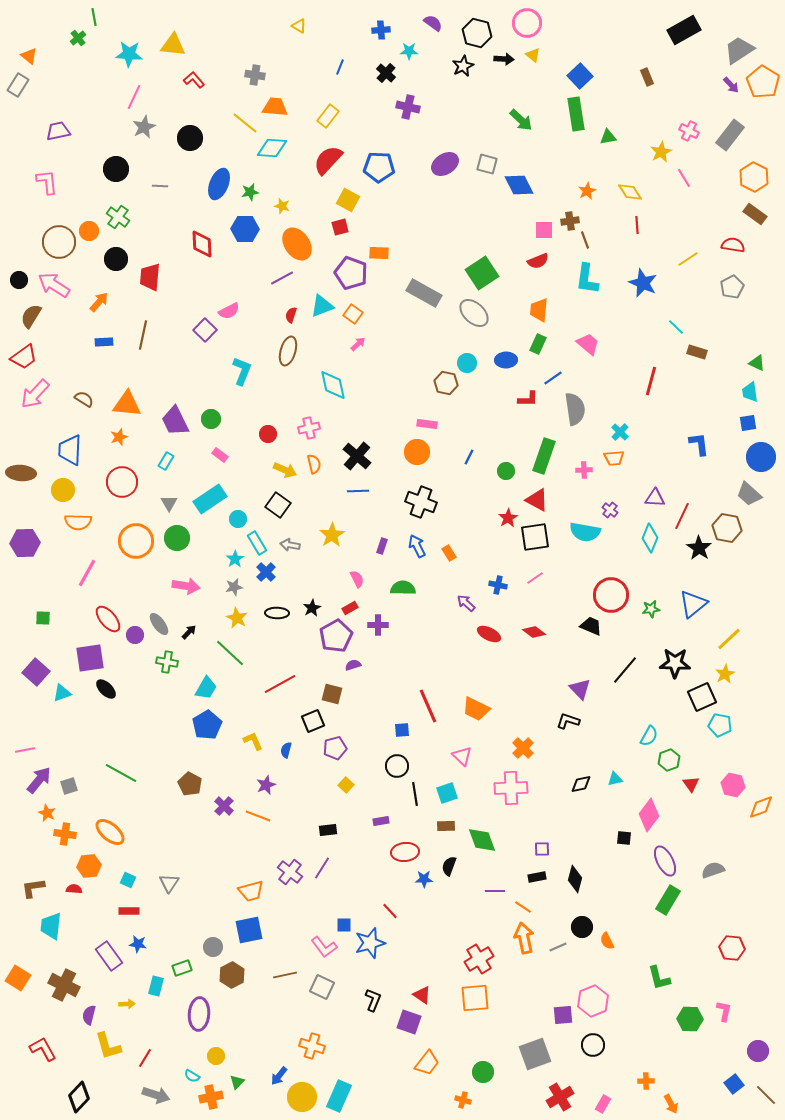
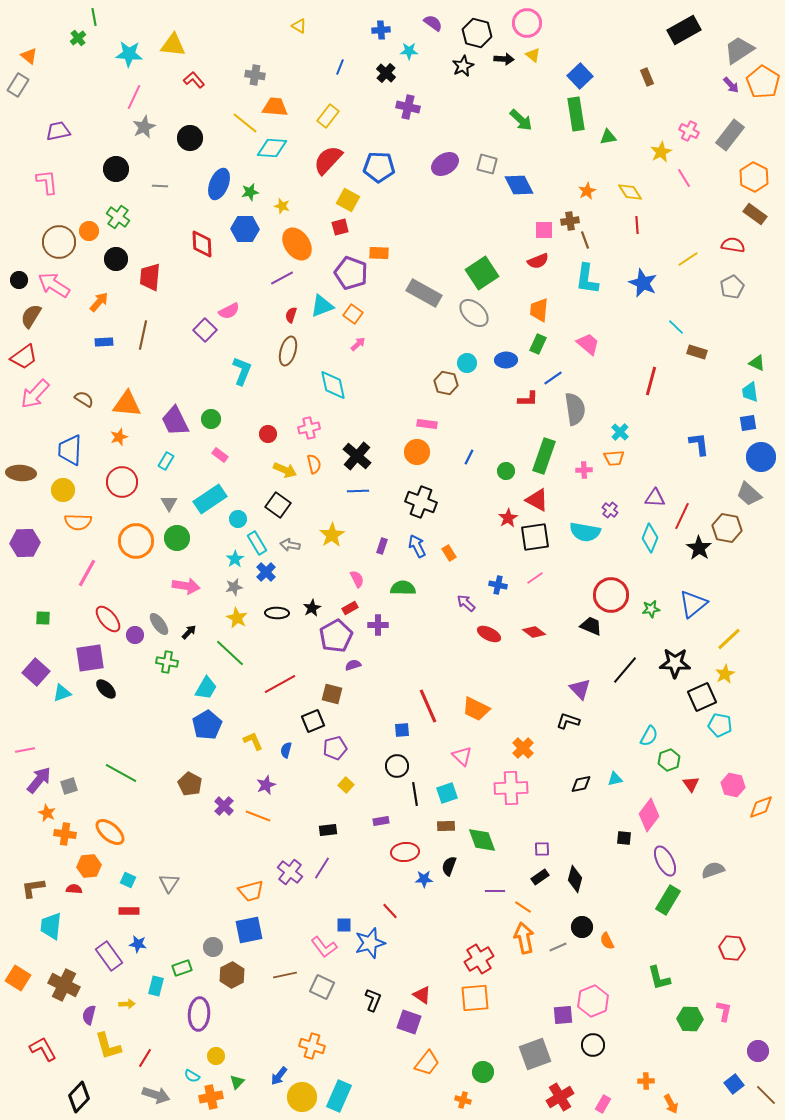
black rectangle at (537, 877): moved 3 px right; rotated 24 degrees counterclockwise
